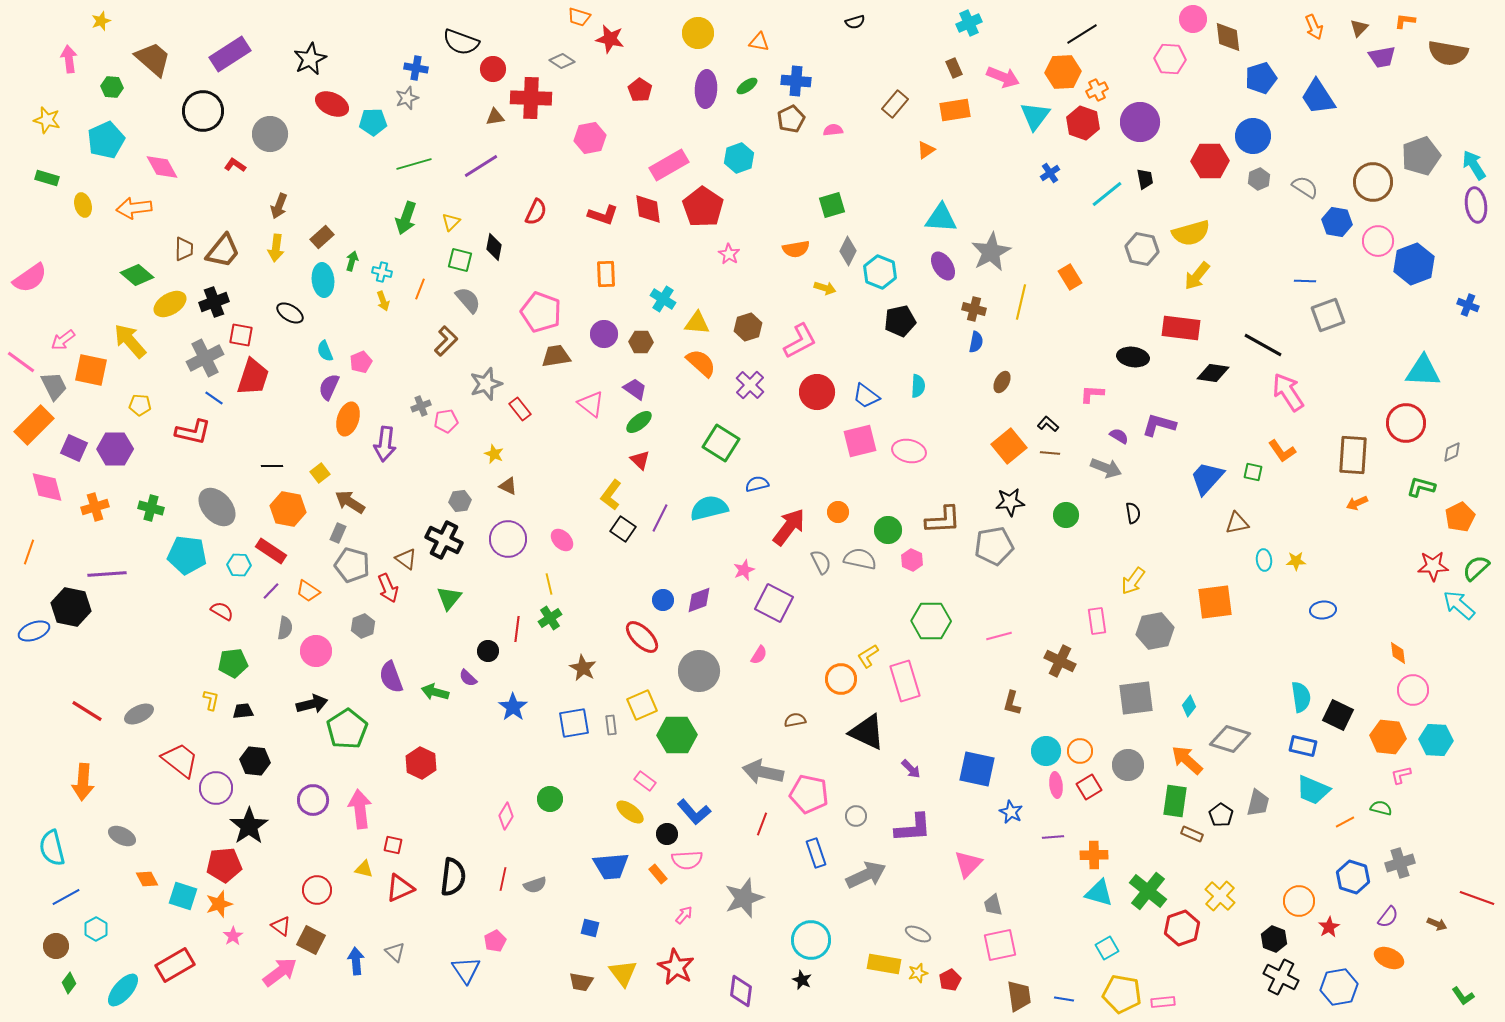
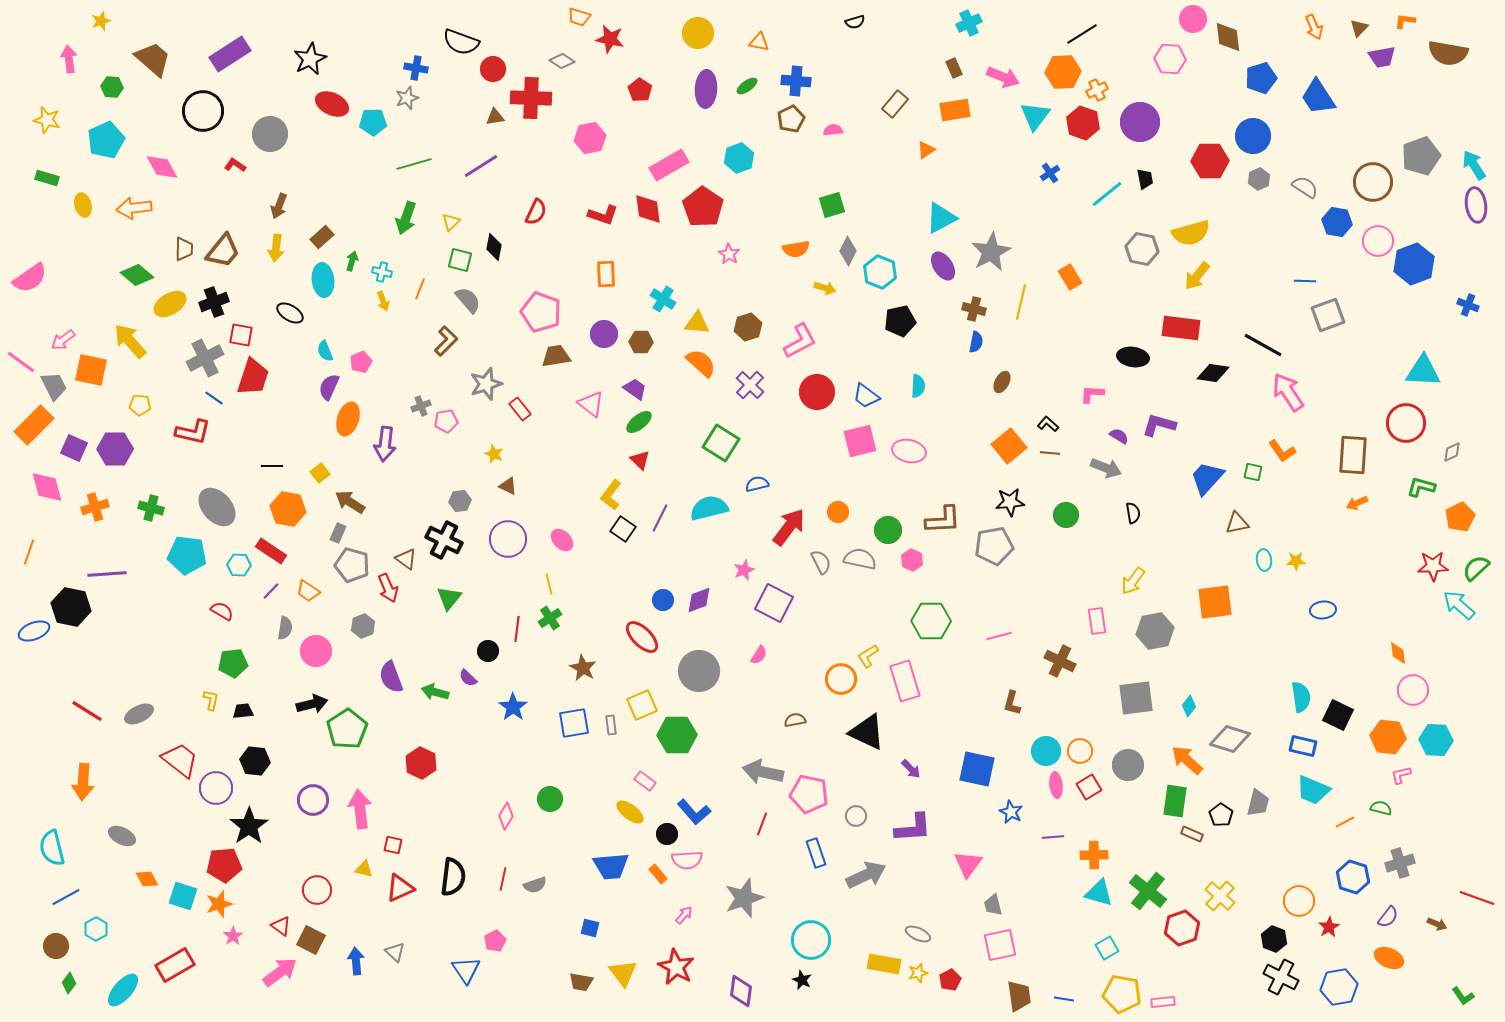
cyan triangle at (941, 218): rotated 32 degrees counterclockwise
pink triangle at (968, 864): rotated 8 degrees counterclockwise
